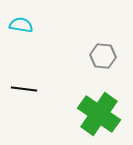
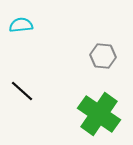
cyan semicircle: rotated 15 degrees counterclockwise
black line: moved 2 px left, 2 px down; rotated 35 degrees clockwise
